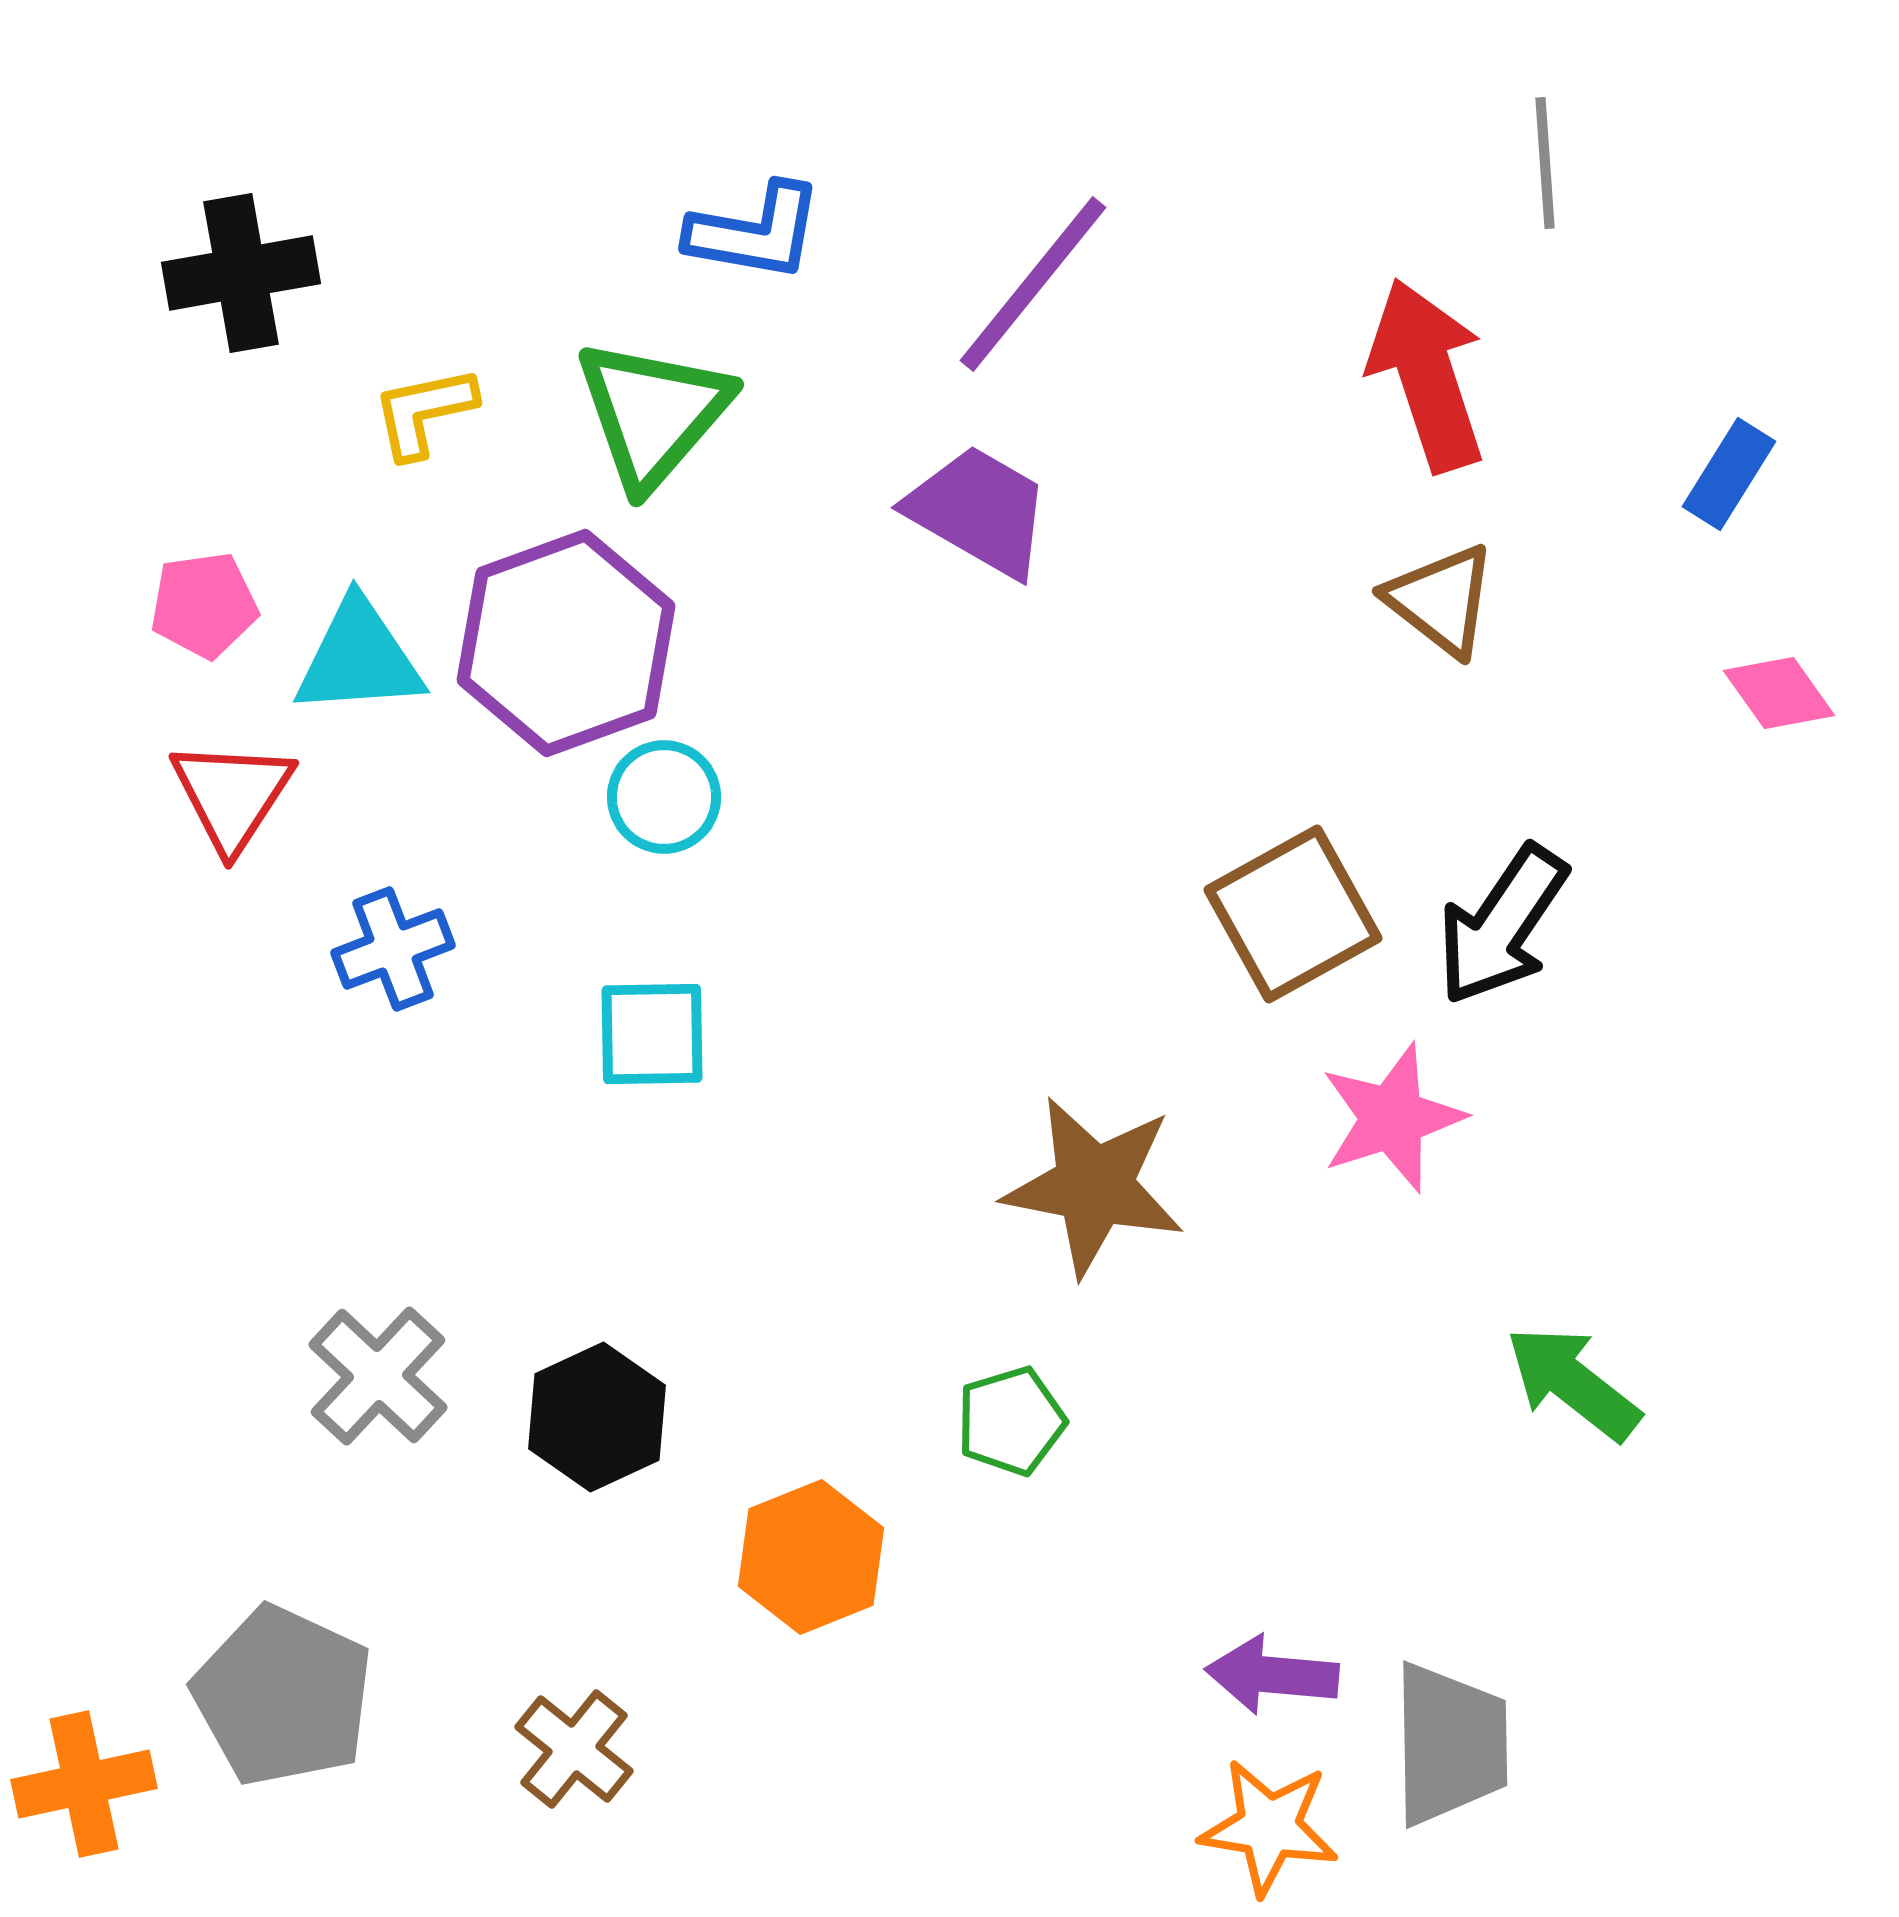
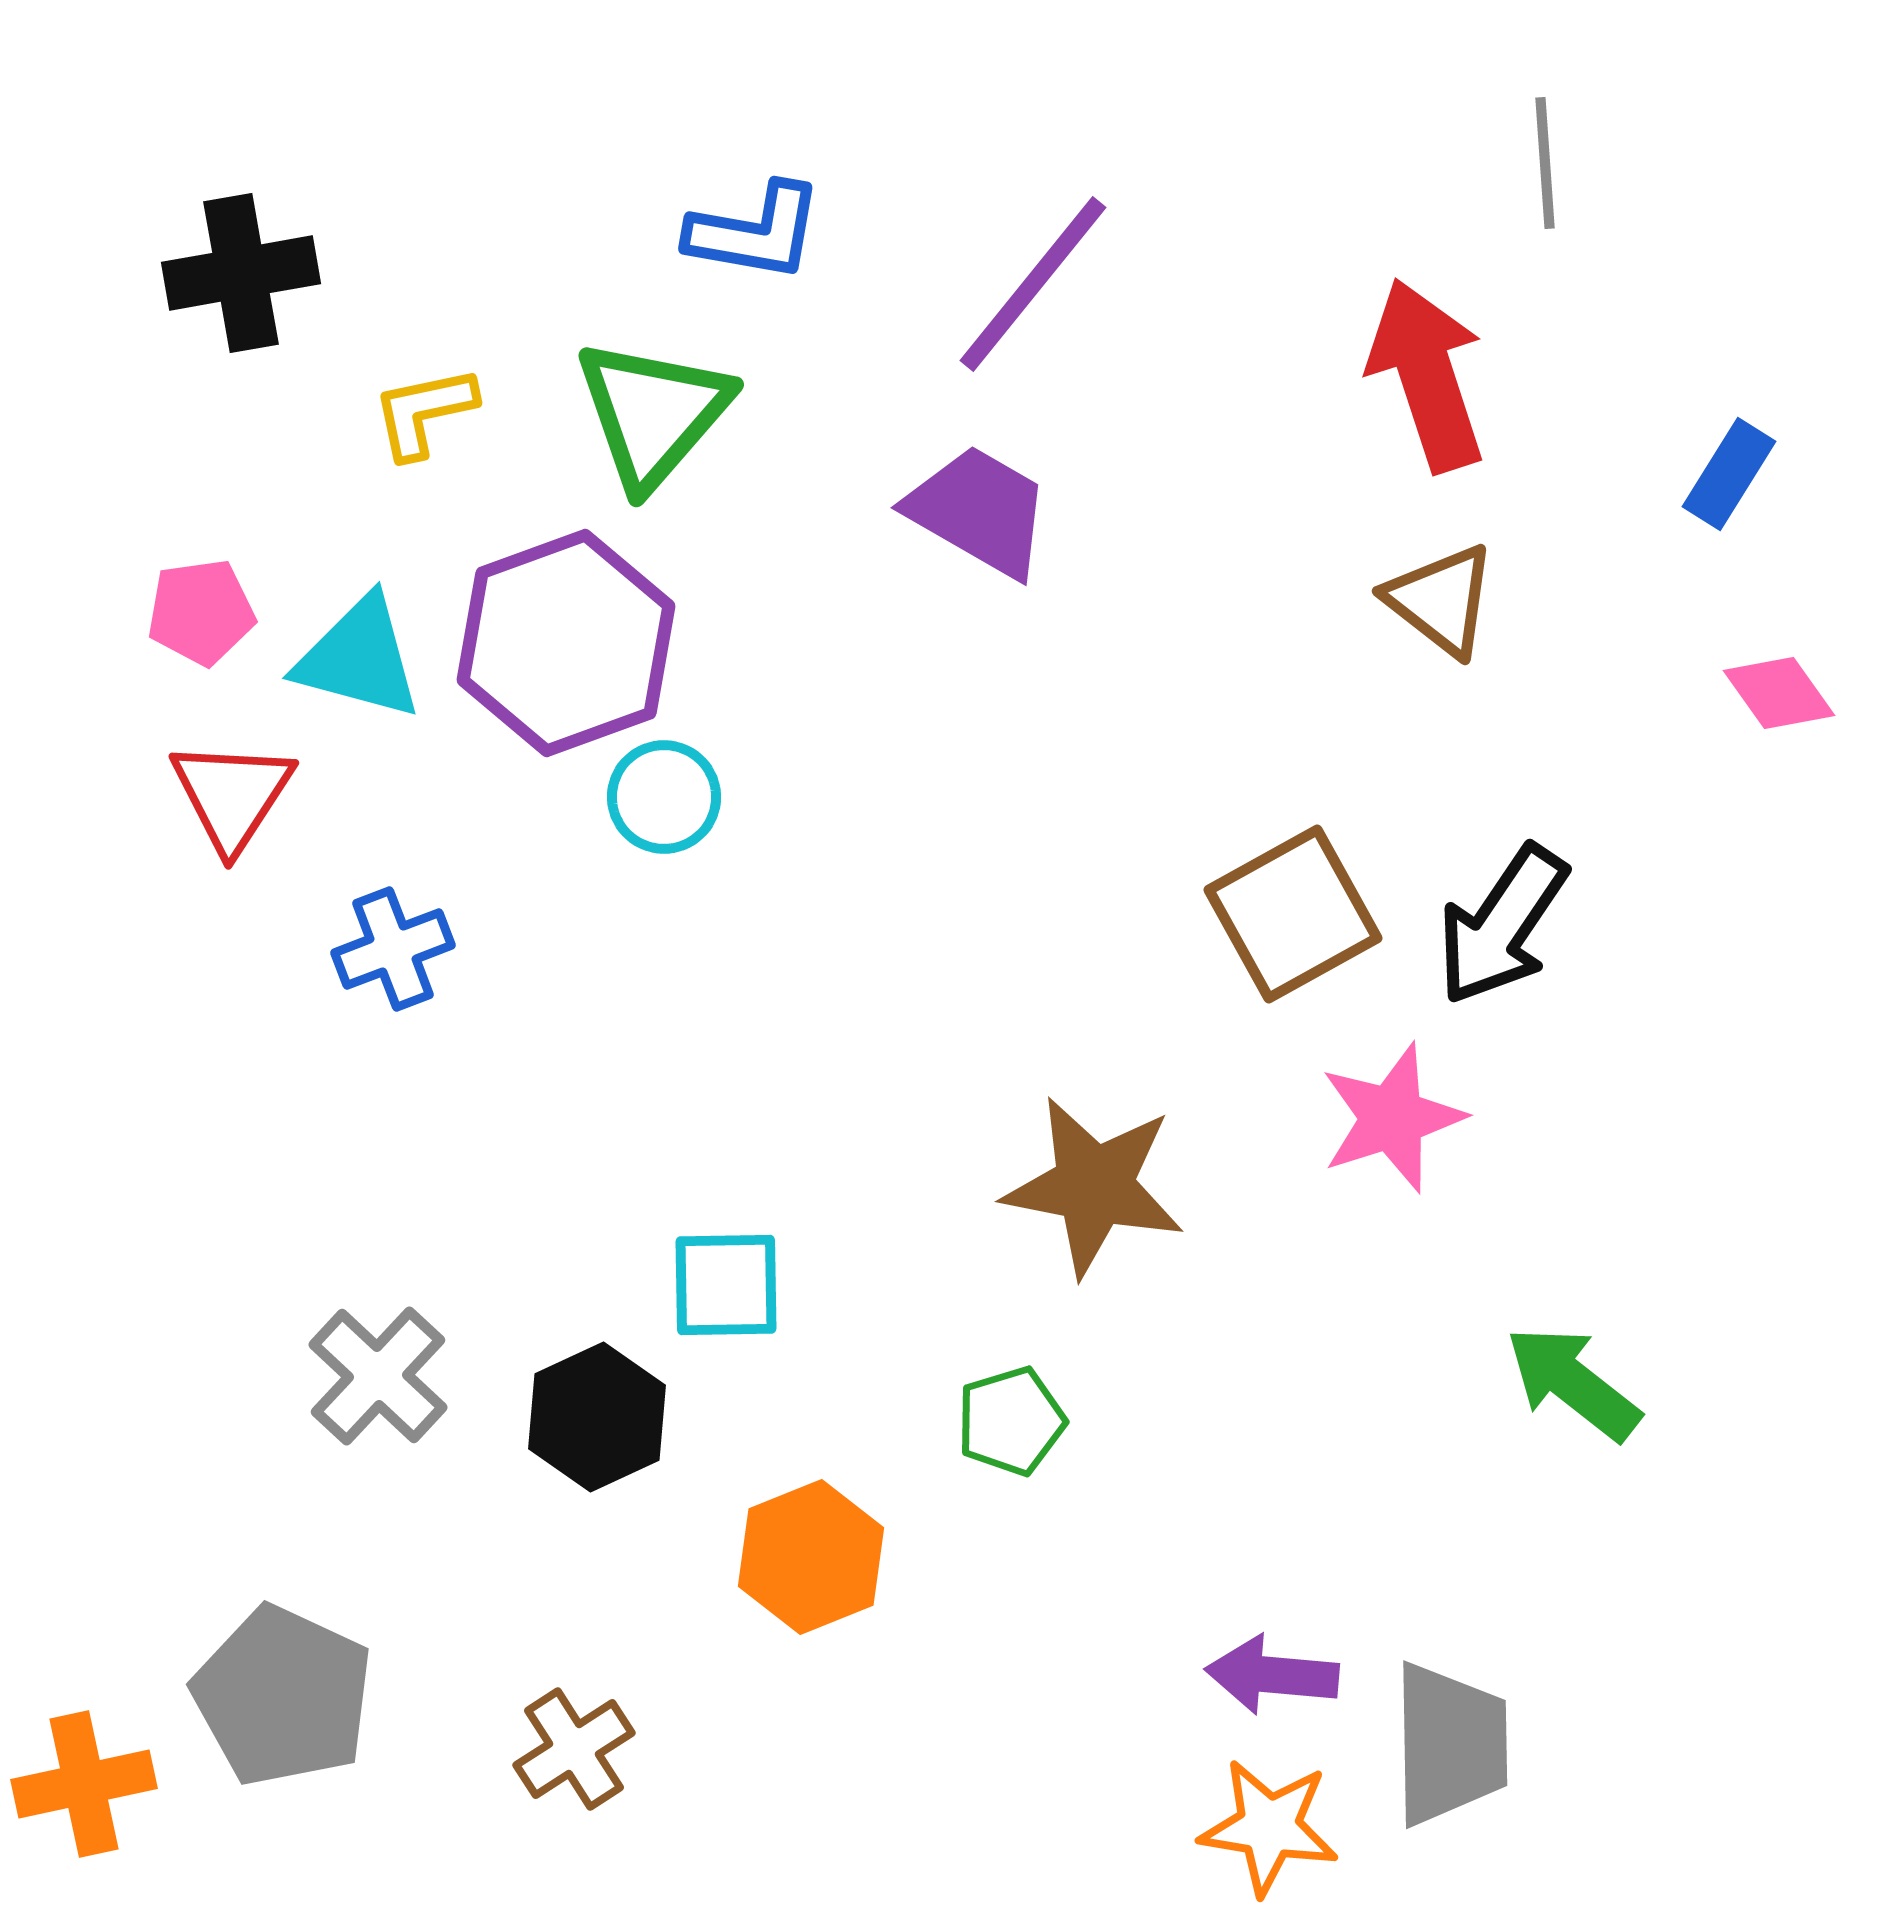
pink pentagon: moved 3 px left, 7 px down
cyan triangle: rotated 19 degrees clockwise
cyan square: moved 74 px right, 251 px down
brown cross: rotated 18 degrees clockwise
